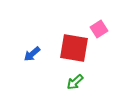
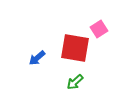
red square: moved 1 px right
blue arrow: moved 5 px right, 4 px down
